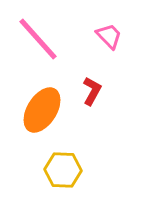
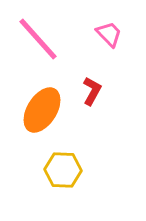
pink trapezoid: moved 2 px up
